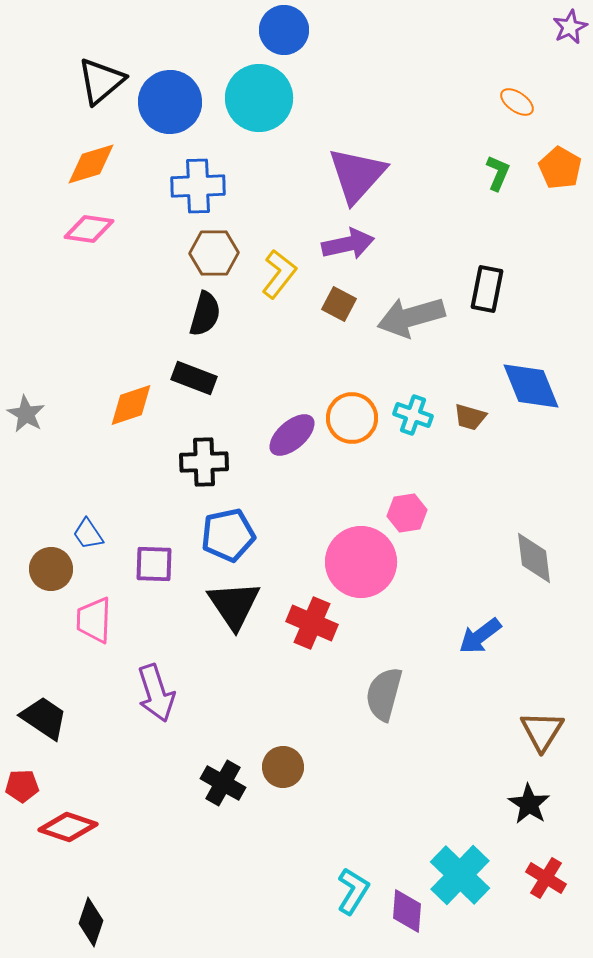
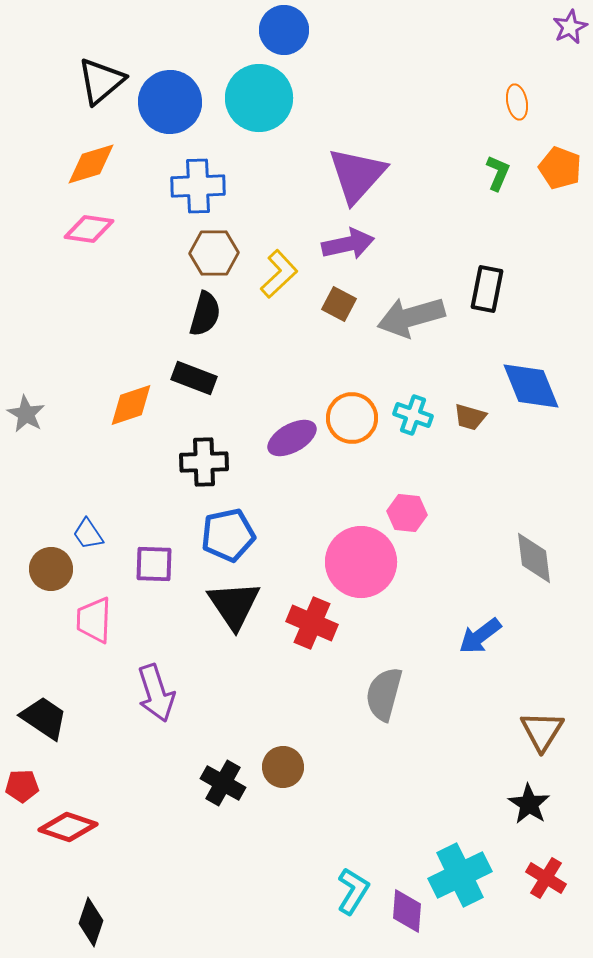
orange ellipse at (517, 102): rotated 44 degrees clockwise
orange pentagon at (560, 168): rotated 9 degrees counterclockwise
yellow L-shape at (279, 274): rotated 9 degrees clockwise
purple ellipse at (292, 435): moved 3 px down; rotated 12 degrees clockwise
pink hexagon at (407, 513): rotated 15 degrees clockwise
cyan cross at (460, 875): rotated 20 degrees clockwise
